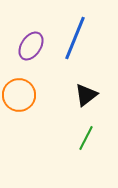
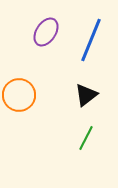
blue line: moved 16 px right, 2 px down
purple ellipse: moved 15 px right, 14 px up
